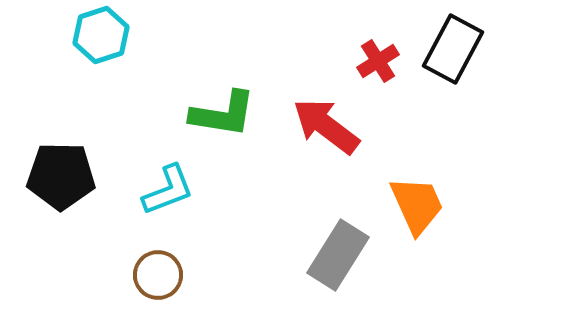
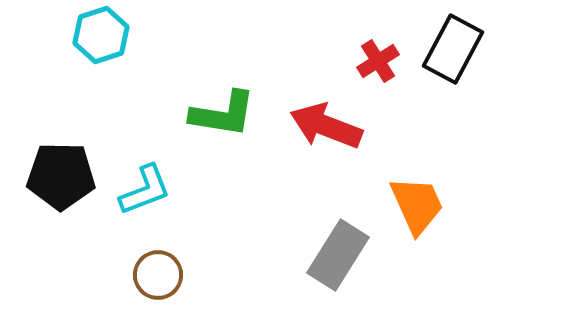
red arrow: rotated 16 degrees counterclockwise
cyan L-shape: moved 23 px left
